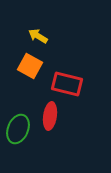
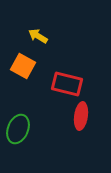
orange square: moved 7 px left
red ellipse: moved 31 px right
